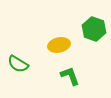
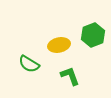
green hexagon: moved 1 px left, 6 px down; rotated 20 degrees clockwise
green semicircle: moved 11 px right
